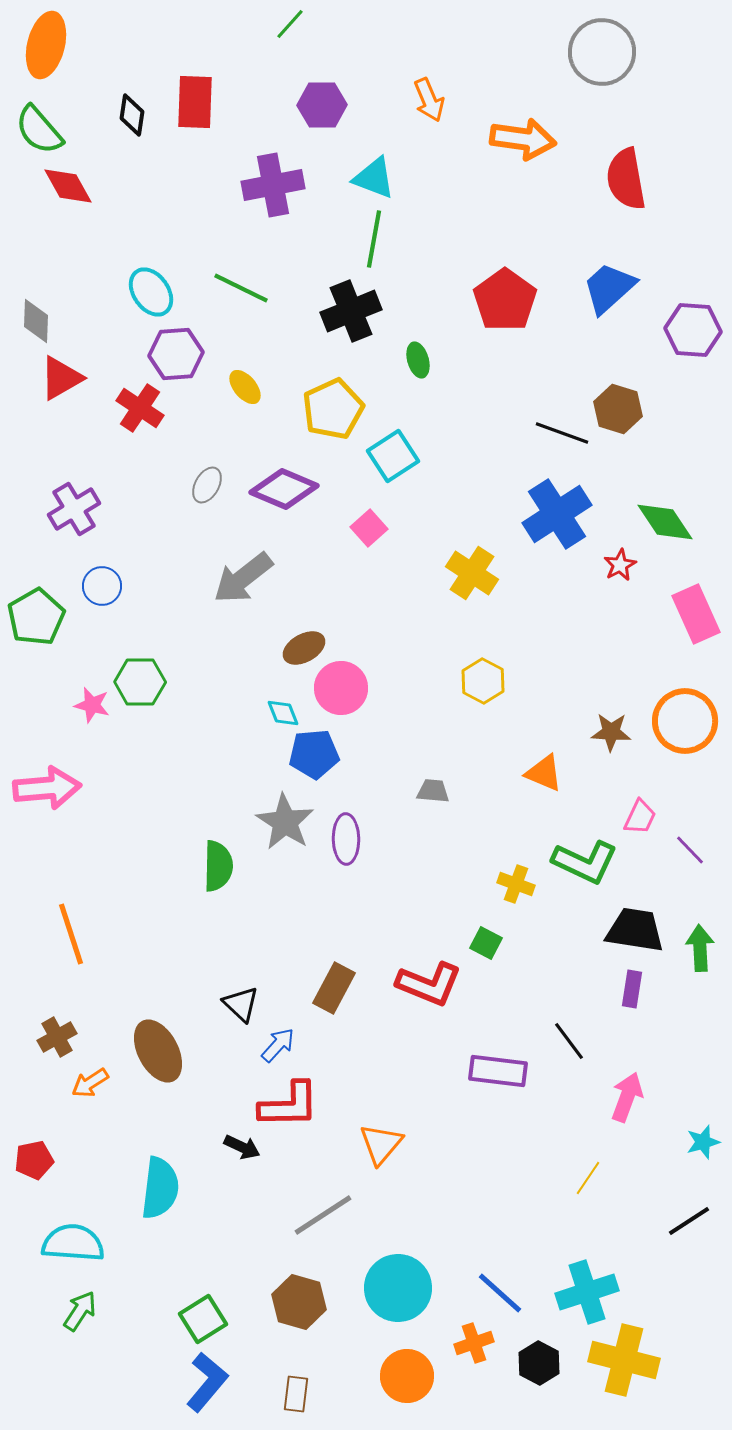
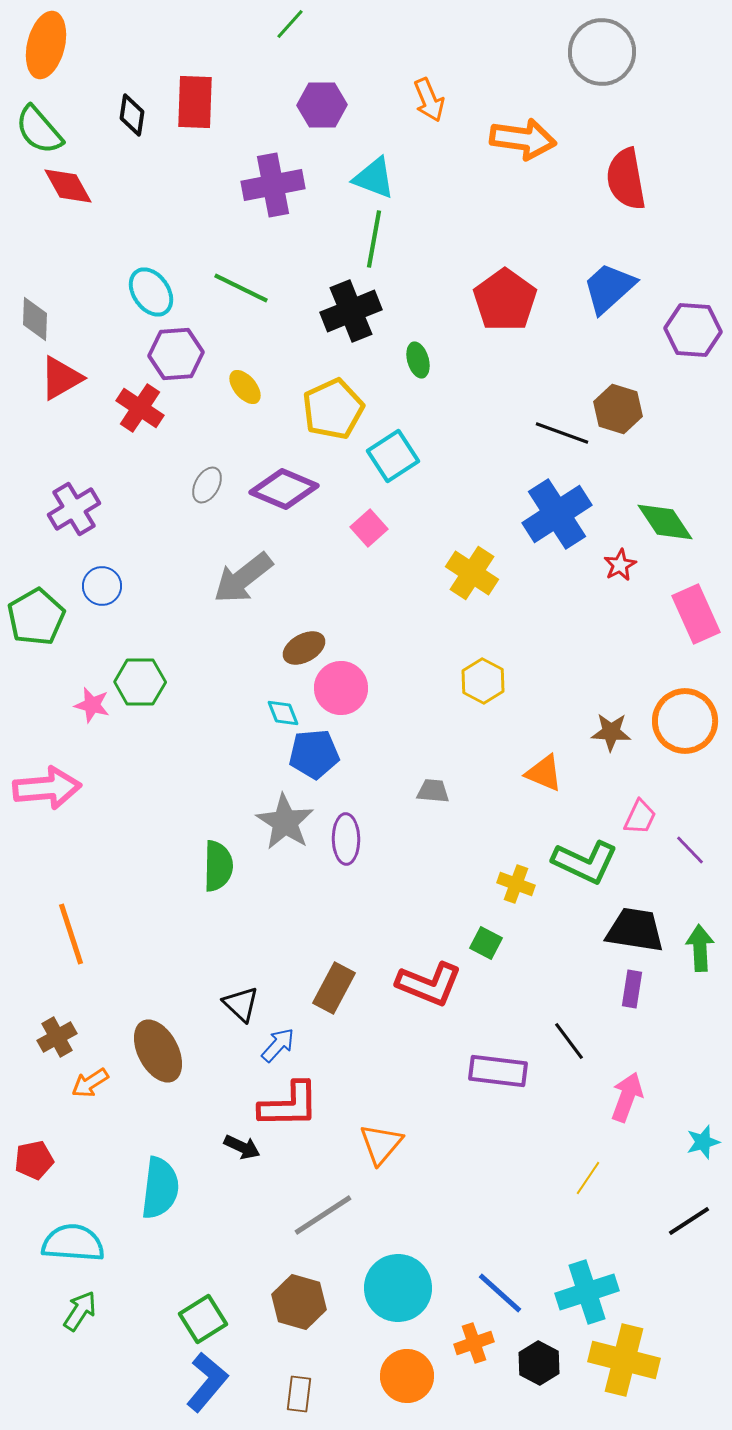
gray diamond at (36, 321): moved 1 px left, 2 px up
brown rectangle at (296, 1394): moved 3 px right
